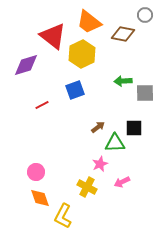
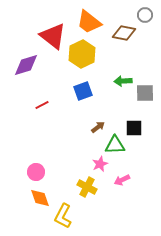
brown diamond: moved 1 px right, 1 px up
blue square: moved 8 px right, 1 px down
green triangle: moved 2 px down
pink arrow: moved 2 px up
